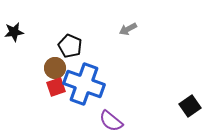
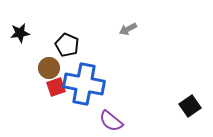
black star: moved 6 px right, 1 px down
black pentagon: moved 3 px left, 1 px up
brown circle: moved 6 px left
blue cross: rotated 9 degrees counterclockwise
